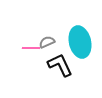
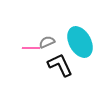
cyan ellipse: rotated 16 degrees counterclockwise
